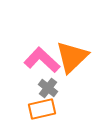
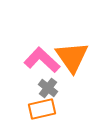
orange triangle: rotated 21 degrees counterclockwise
